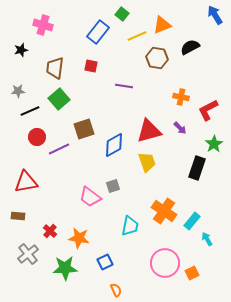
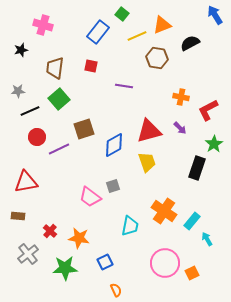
black semicircle at (190, 47): moved 4 px up
